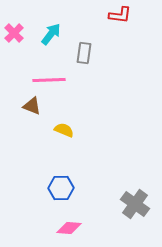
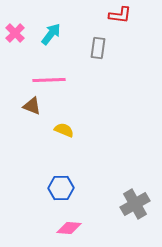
pink cross: moved 1 px right
gray rectangle: moved 14 px right, 5 px up
gray cross: rotated 24 degrees clockwise
